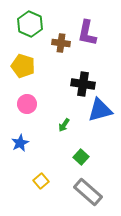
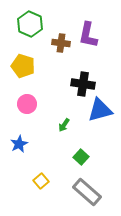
purple L-shape: moved 1 px right, 2 px down
blue star: moved 1 px left, 1 px down
gray rectangle: moved 1 px left
